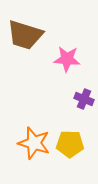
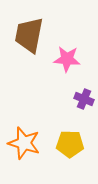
brown trapezoid: moved 4 px right; rotated 84 degrees clockwise
orange star: moved 10 px left
